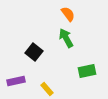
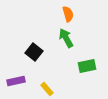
orange semicircle: rotated 21 degrees clockwise
green rectangle: moved 5 px up
